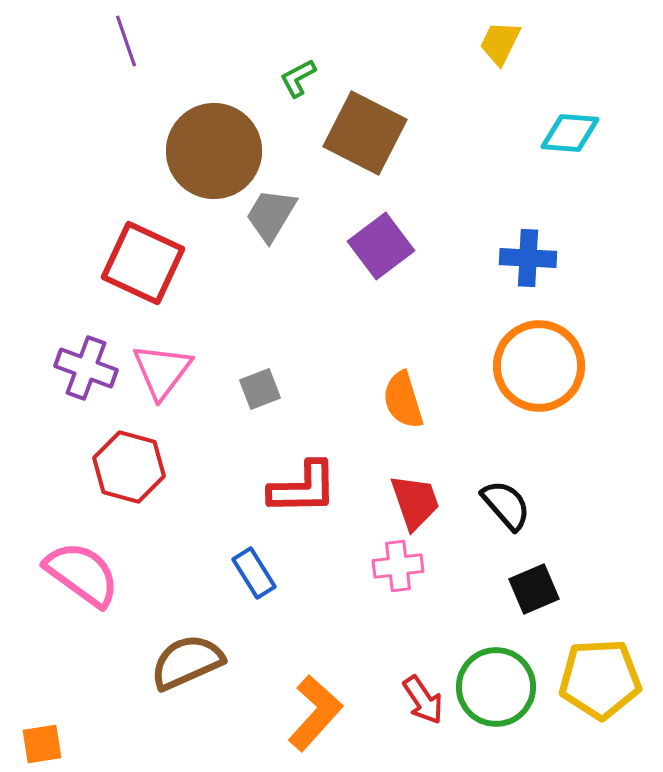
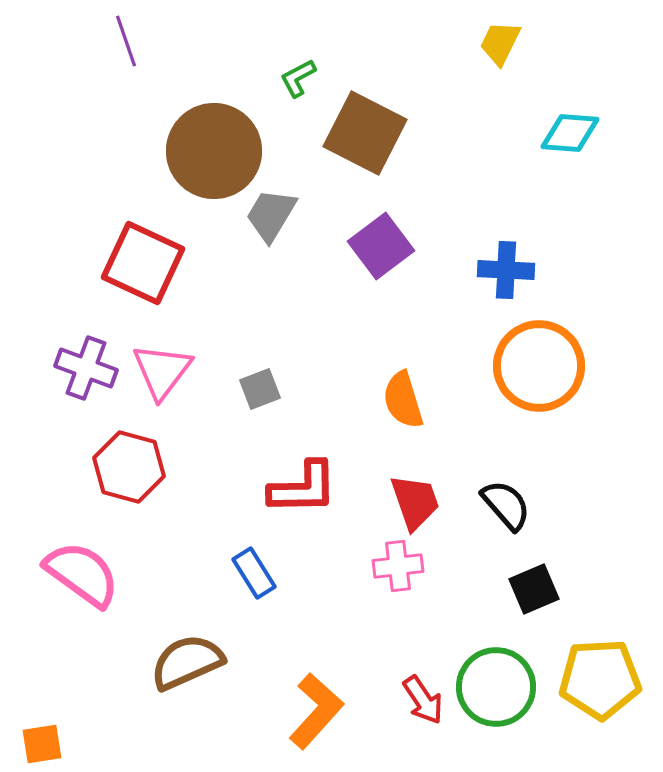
blue cross: moved 22 px left, 12 px down
orange L-shape: moved 1 px right, 2 px up
